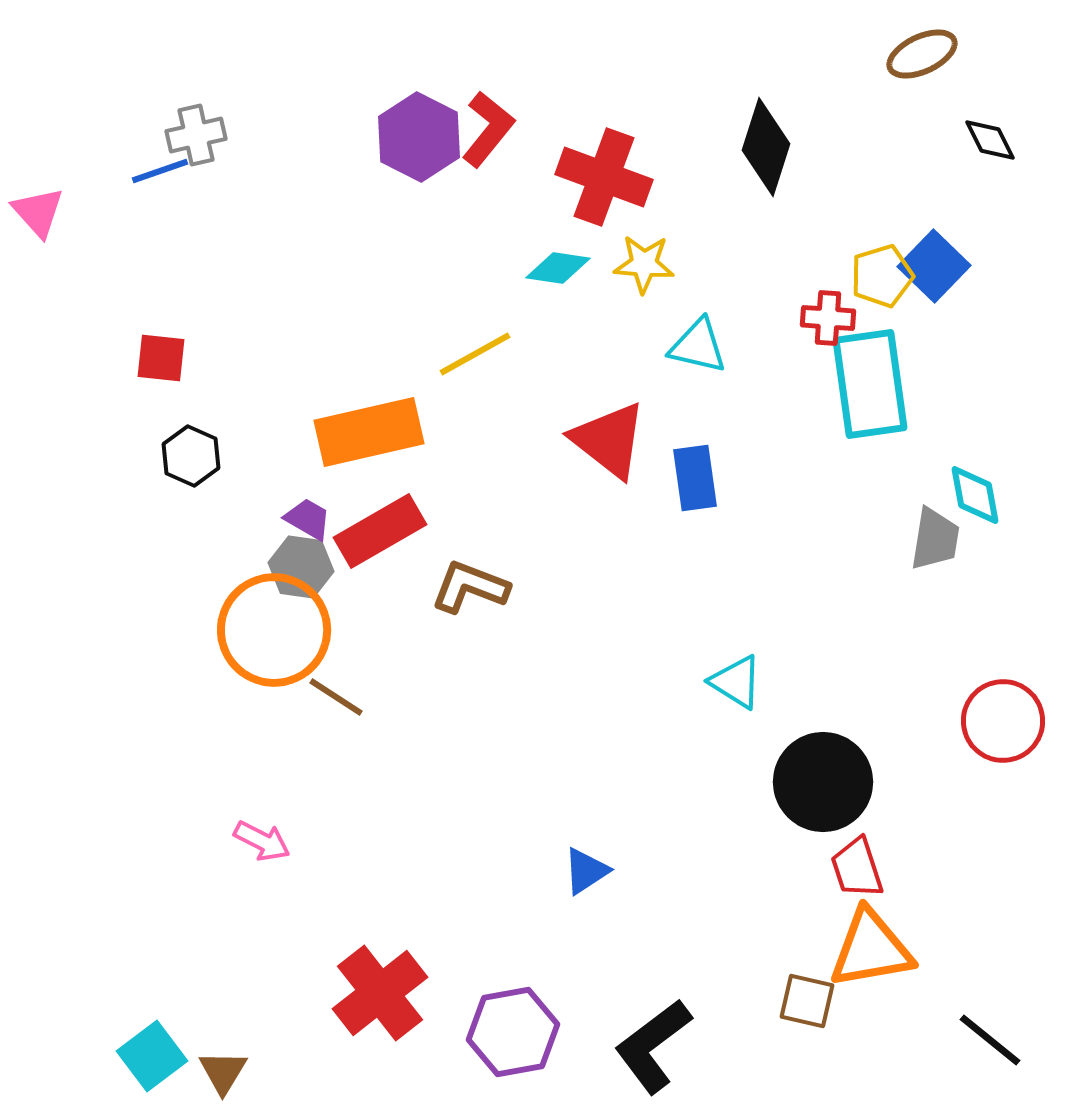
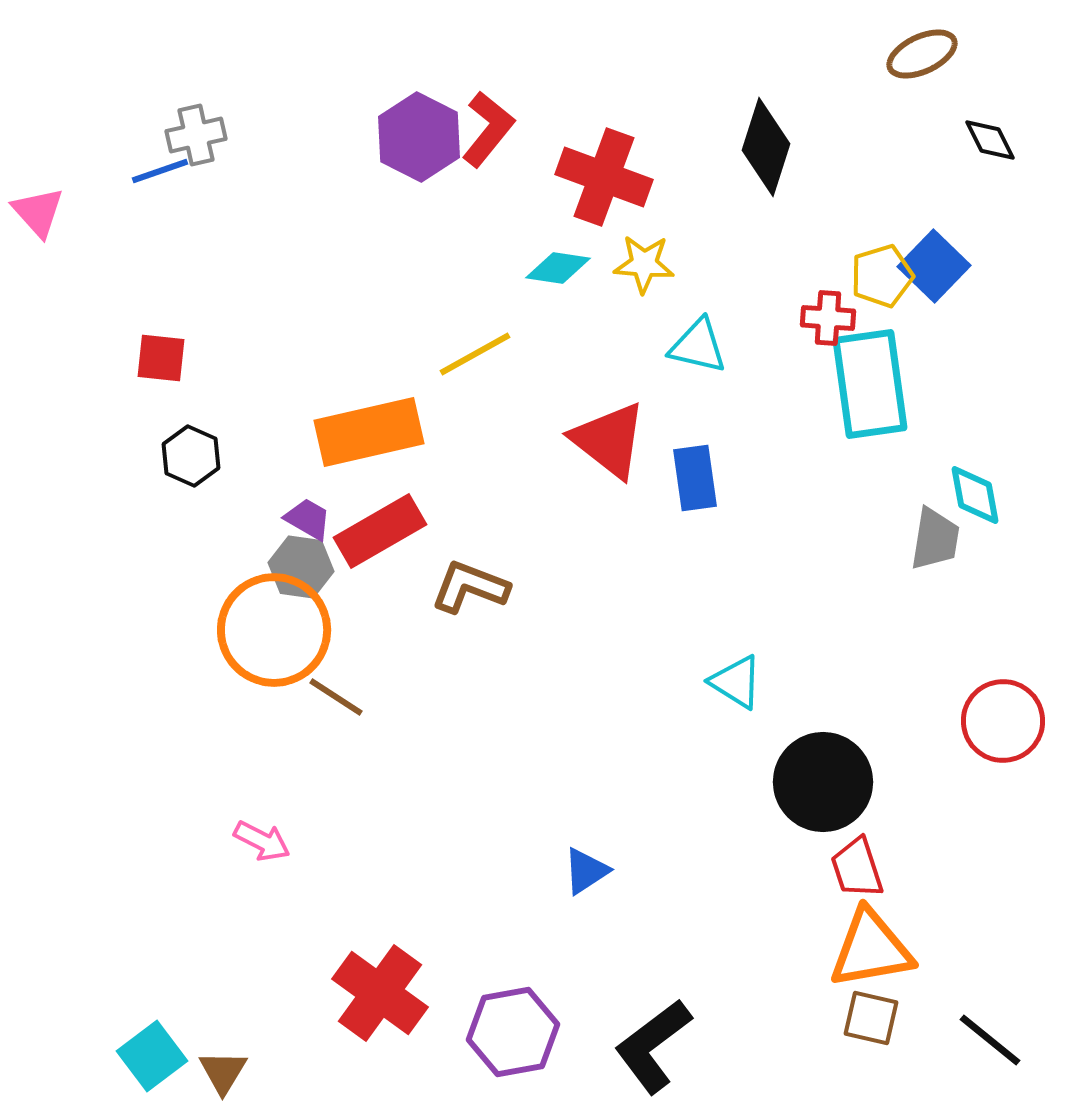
red cross at (380, 993): rotated 16 degrees counterclockwise
brown square at (807, 1001): moved 64 px right, 17 px down
